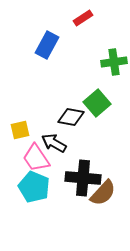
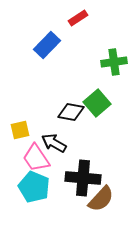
red rectangle: moved 5 px left
blue rectangle: rotated 16 degrees clockwise
black diamond: moved 5 px up
brown semicircle: moved 2 px left, 6 px down
